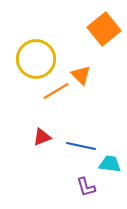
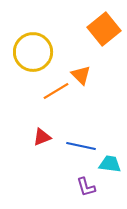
yellow circle: moved 3 px left, 7 px up
